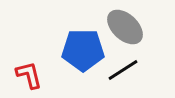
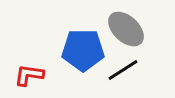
gray ellipse: moved 1 px right, 2 px down
red L-shape: rotated 68 degrees counterclockwise
